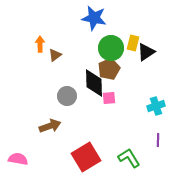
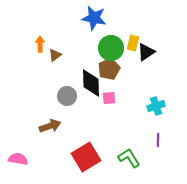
black diamond: moved 3 px left
